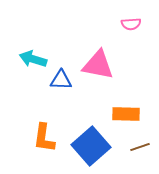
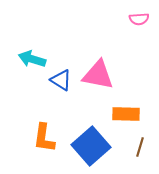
pink semicircle: moved 8 px right, 5 px up
cyan arrow: moved 1 px left
pink triangle: moved 10 px down
blue triangle: rotated 30 degrees clockwise
brown line: rotated 54 degrees counterclockwise
